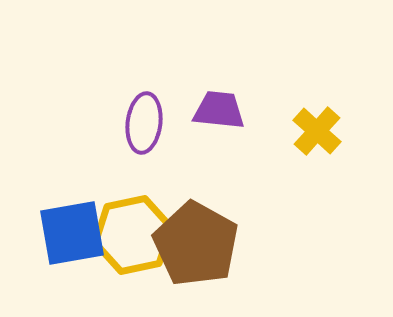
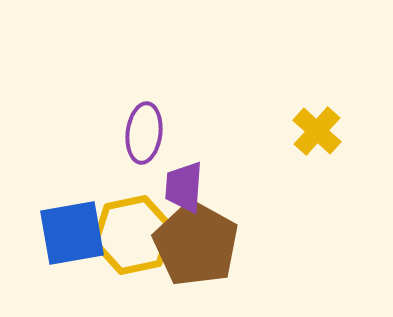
purple trapezoid: moved 35 px left, 77 px down; rotated 92 degrees counterclockwise
purple ellipse: moved 10 px down
